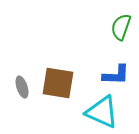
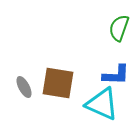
green semicircle: moved 2 px left, 1 px down
gray ellipse: moved 2 px right; rotated 10 degrees counterclockwise
cyan triangle: moved 8 px up
